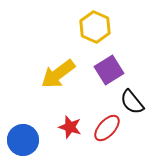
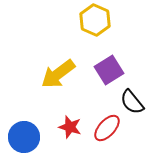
yellow hexagon: moved 7 px up
blue circle: moved 1 px right, 3 px up
